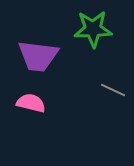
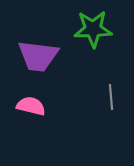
gray line: moved 2 px left, 7 px down; rotated 60 degrees clockwise
pink semicircle: moved 3 px down
